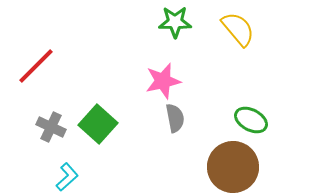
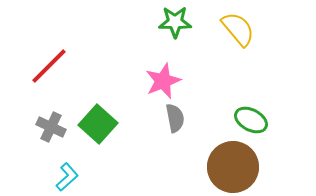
red line: moved 13 px right
pink star: rotated 9 degrees counterclockwise
